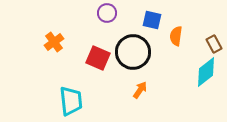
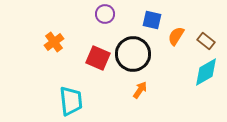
purple circle: moved 2 px left, 1 px down
orange semicircle: rotated 24 degrees clockwise
brown rectangle: moved 8 px left, 3 px up; rotated 24 degrees counterclockwise
black circle: moved 2 px down
cyan diamond: rotated 8 degrees clockwise
